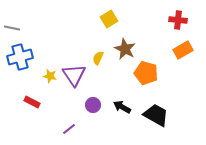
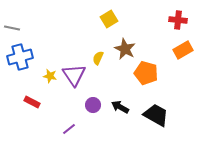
black arrow: moved 2 px left
